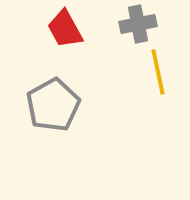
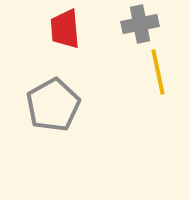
gray cross: moved 2 px right
red trapezoid: rotated 24 degrees clockwise
